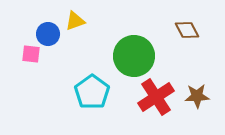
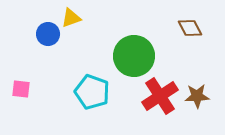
yellow triangle: moved 4 px left, 3 px up
brown diamond: moved 3 px right, 2 px up
pink square: moved 10 px left, 35 px down
cyan pentagon: rotated 16 degrees counterclockwise
red cross: moved 4 px right, 1 px up
